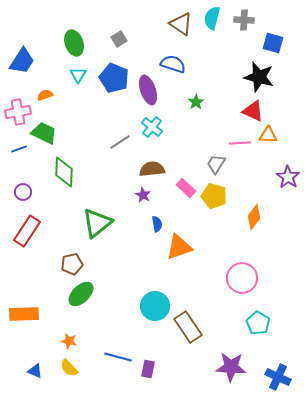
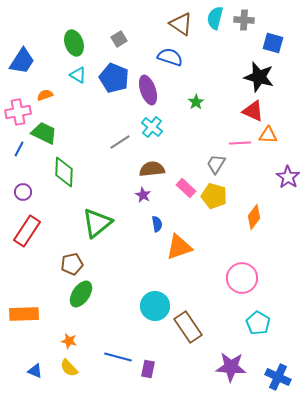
cyan semicircle at (212, 18): moved 3 px right
blue semicircle at (173, 64): moved 3 px left, 7 px up
cyan triangle at (78, 75): rotated 30 degrees counterclockwise
blue line at (19, 149): rotated 42 degrees counterclockwise
green ellipse at (81, 294): rotated 12 degrees counterclockwise
